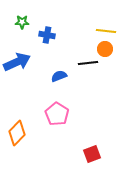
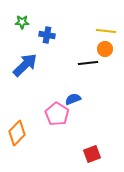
blue arrow: moved 8 px right, 3 px down; rotated 20 degrees counterclockwise
blue semicircle: moved 14 px right, 23 px down
